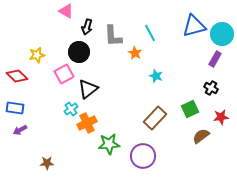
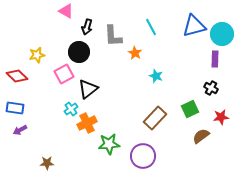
cyan line: moved 1 px right, 6 px up
purple rectangle: rotated 28 degrees counterclockwise
